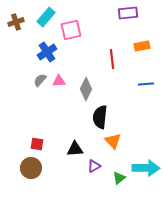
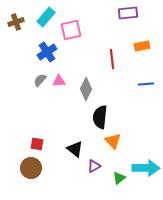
black triangle: rotated 42 degrees clockwise
